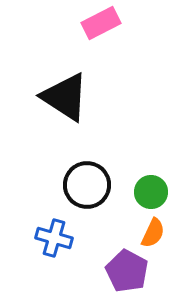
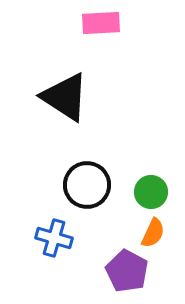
pink rectangle: rotated 24 degrees clockwise
